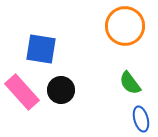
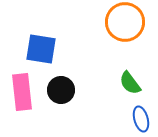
orange circle: moved 4 px up
pink rectangle: rotated 36 degrees clockwise
